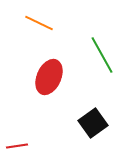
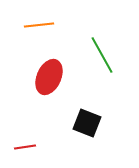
orange line: moved 2 px down; rotated 32 degrees counterclockwise
black square: moved 6 px left; rotated 32 degrees counterclockwise
red line: moved 8 px right, 1 px down
